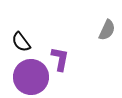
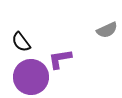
gray semicircle: rotated 40 degrees clockwise
purple L-shape: rotated 110 degrees counterclockwise
